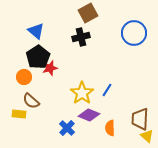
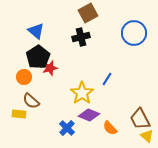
blue line: moved 11 px up
brown trapezoid: rotated 30 degrees counterclockwise
orange semicircle: rotated 42 degrees counterclockwise
